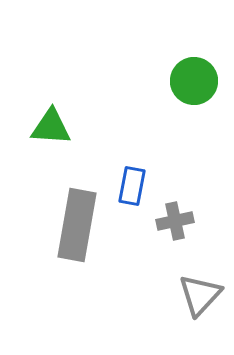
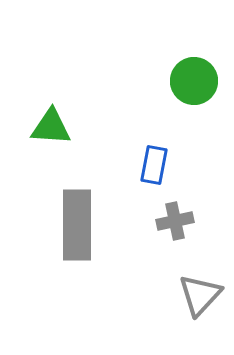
blue rectangle: moved 22 px right, 21 px up
gray rectangle: rotated 10 degrees counterclockwise
